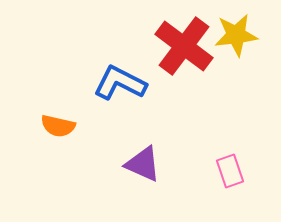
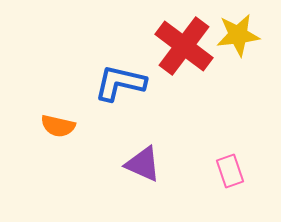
yellow star: moved 2 px right
blue L-shape: rotated 14 degrees counterclockwise
